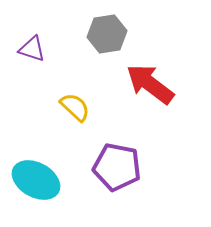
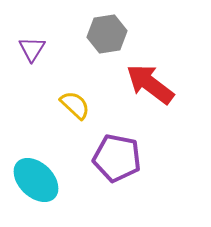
purple triangle: rotated 44 degrees clockwise
yellow semicircle: moved 2 px up
purple pentagon: moved 9 px up
cyan ellipse: rotated 15 degrees clockwise
